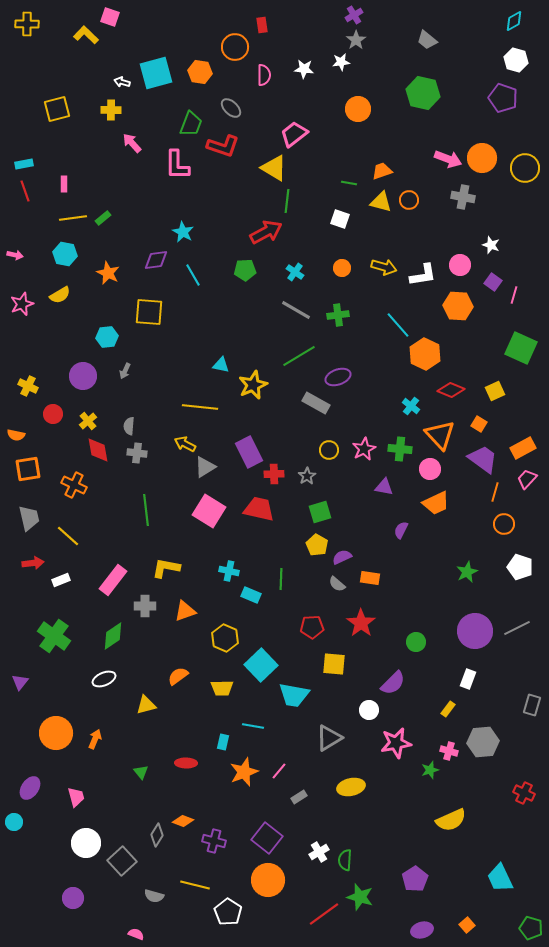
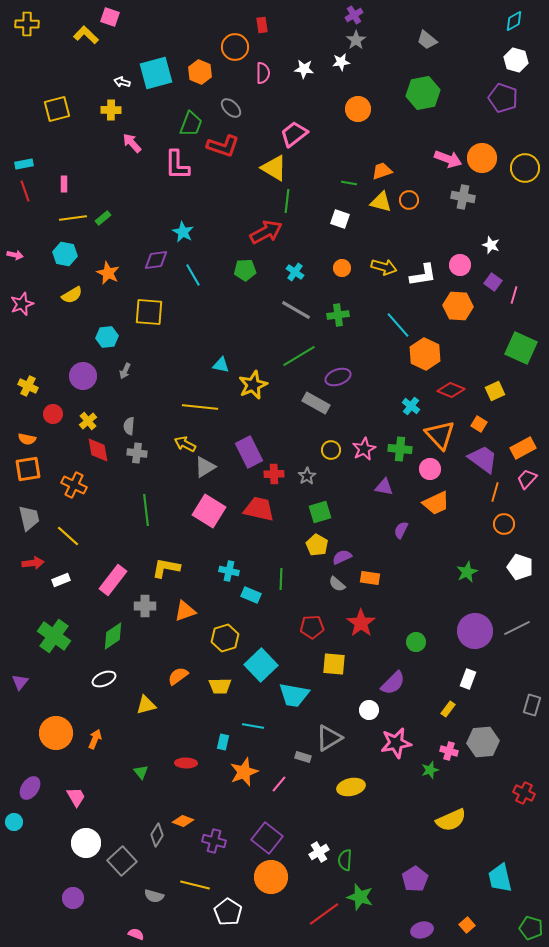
orange hexagon at (200, 72): rotated 15 degrees clockwise
pink semicircle at (264, 75): moved 1 px left, 2 px up
green hexagon at (423, 93): rotated 24 degrees counterclockwise
yellow semicircle at (60, 295): moved 12 px right
orange semicircle at (16, 435): moved 11 px right, 4 px down
yellow circle at (329, 450): moved 2 px right
yellow hexagon at (225, 638): rotated 20 degrees clockwise
yellow trapezoid at (222, 688): moved 2 px left, 2 px up
pink line at (279, 771): moved 13 px down
pink trapezoid at (76, 797): rotated 15 degrees counterclockwise
gray rectangle at (299, 797): moved 4 px right, 40 px up; rotated 49 degrees clockwise
cyan trapezoid at (500, 878): rotated 12 degrees clockwise
orange circle at (268, 880): moved 3 px right, 3 px up
